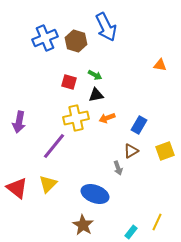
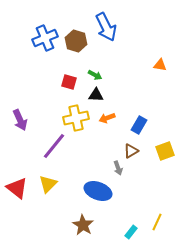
black triangle: rotated 14 degrees clockwise
purple arrow: moved 1 px right, 2 px up; rotated 35 degrees counterclockwise
blue ellipse: moved 3 px right, 3 px up
